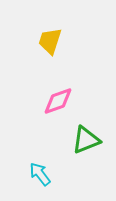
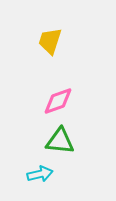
green triangle: moved 26 px left, 1 px down; rotated 28 degrees clockwise
cyan arrow: rotated 115 degrees clockwise
